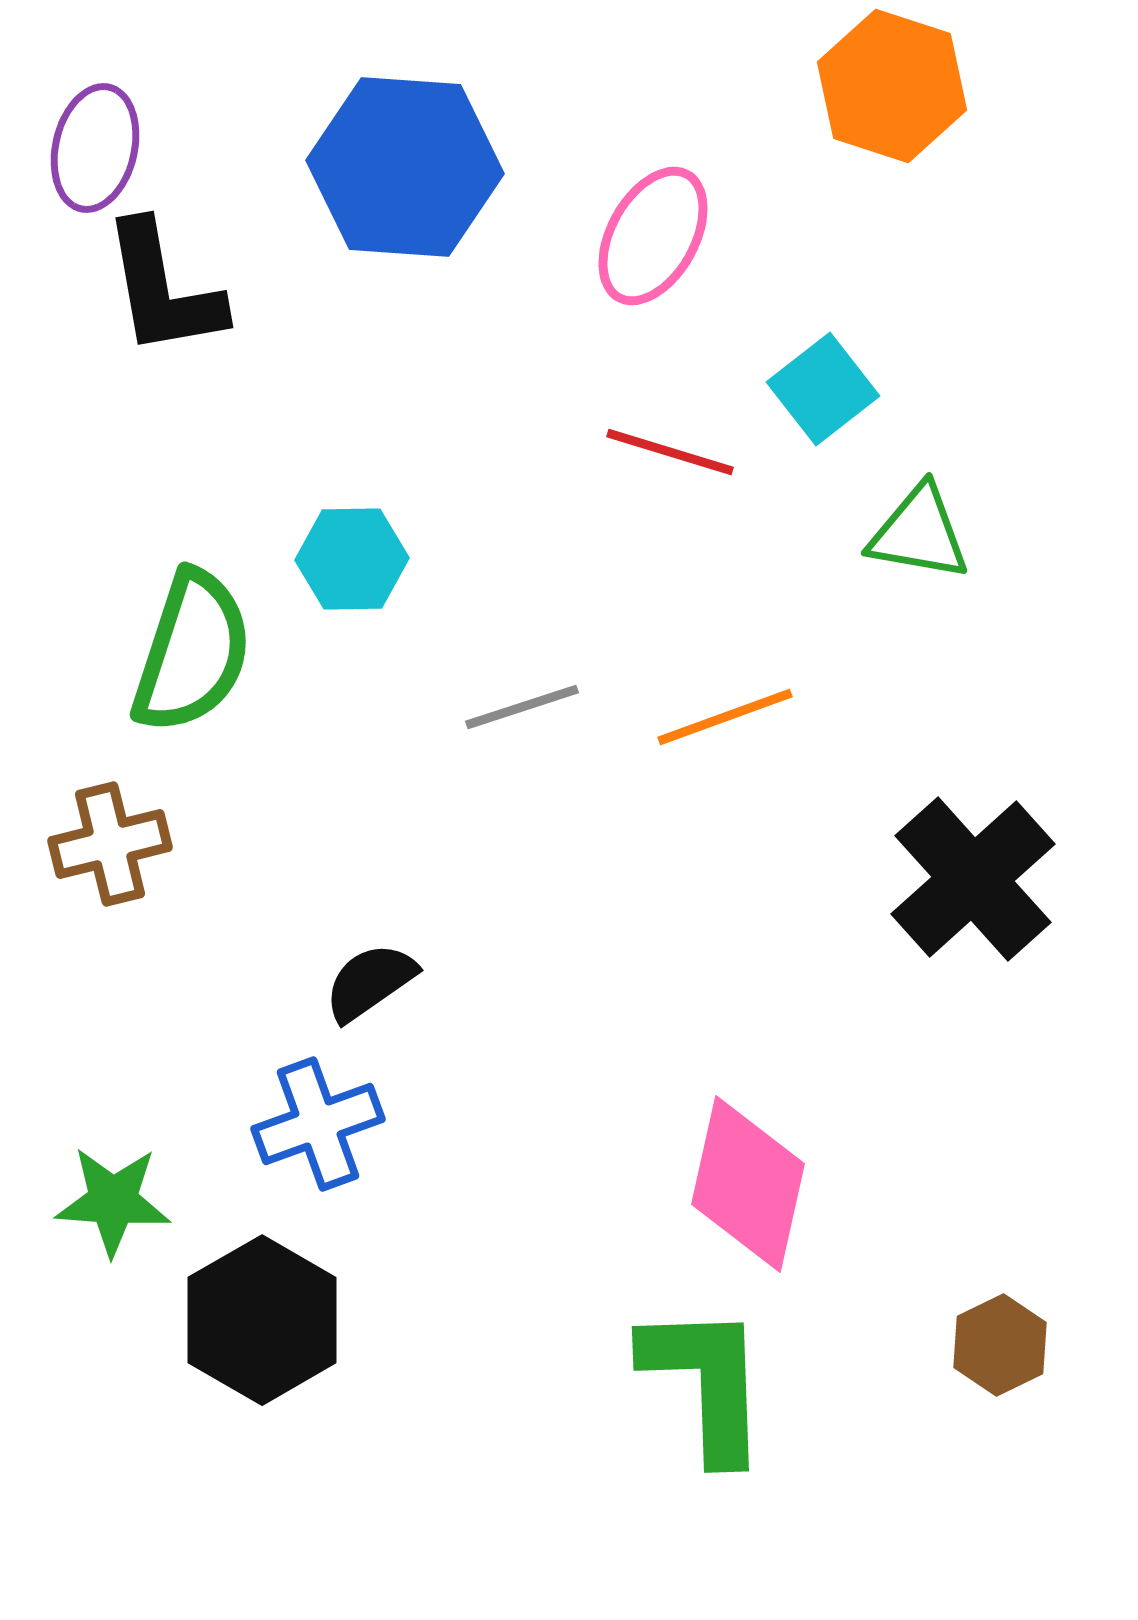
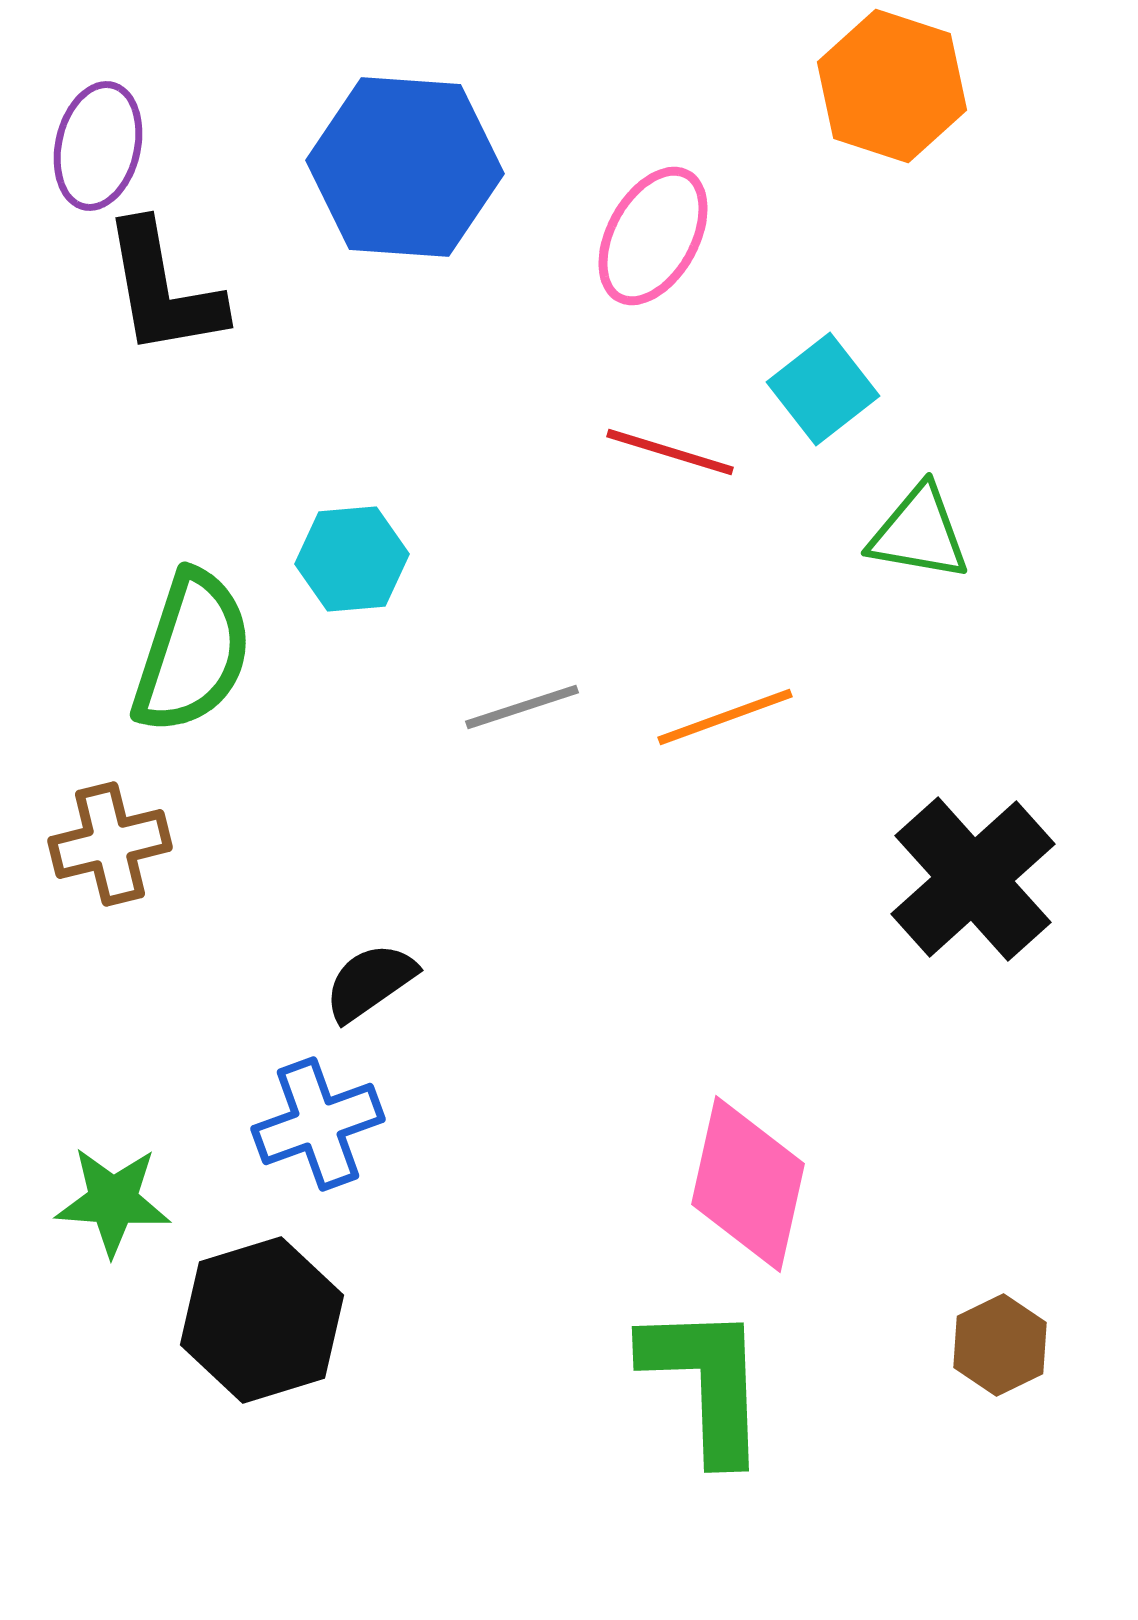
purple ellipse: moved 3 px right, 2 px up
cyan hexagon: rotated 4 degrees counterclockwise
black hexagon: rotated 13 degrees clockwise
